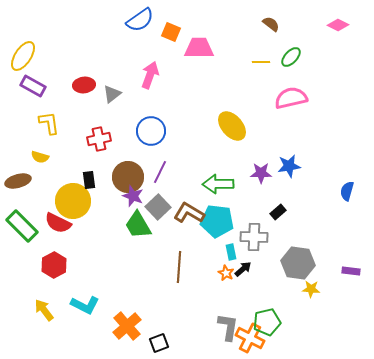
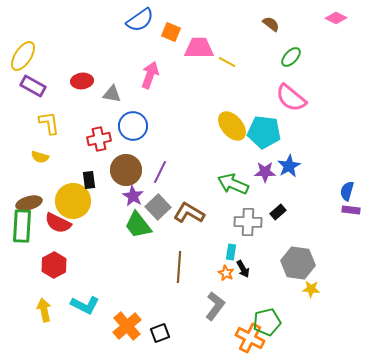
pink diamond at (338, 25): moved 2 px left, 7 px up
yellow line at (261, 62): moved 34 px left; rotated 30 degrees clockwise
red ellipse at (84, 85): moved 2 px left, 4 px up
gray triangle at (112, 94): rotated 48 degrees clockwise
pink semicircle at (291, 98): rotated 128 degrees counterclockwise
blue circle at (151, 131): moved 18 px left, 5 px up
blue star at (289, 166): rotated 20 degrees counterclockwise
purple star at (261, 173): moved 4 px right, 1 px up
brown circle at (128, 177): moved 2 px left, 7 px up
brown ellipse at (18, 181): moved 11 px right, 22 px down
green arrow at (218, 184): moved 15 px right; rotated 24 degrees clockwise
purple star at (133, 196): rotated 10 degrees clockwise
cyan pentagon at (217, 221): moved 47 px right, 89 px up
green trapezoid at (138, 225): rotated 8 degrees counterclockwise
green rectangle at (22, 226): rotated 48 degrees clockwise
gray cross at (254, 237): moved 6 px left, 15 px up
cyan rectangle at (231, 252): rotated 21 degrees clockwise
black arrow at (243, 269): rotated 102 degrees clockwise
purple rectangle at (351, 271): moved 61 px up
yellow arrow at (44, 310): rotated 25 degrees clockwise
gray L-shape at (228, 327): moved 13 px left, 21 px up; rotated 28 degrees clockwise
black square at (159, 343): moved 1 px right, 10 px up
